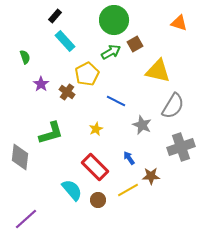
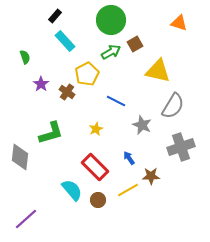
green circle: moved 3 px left
